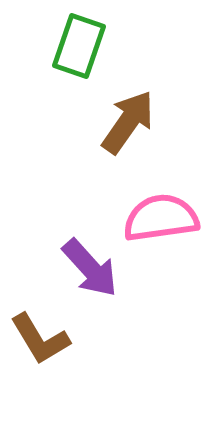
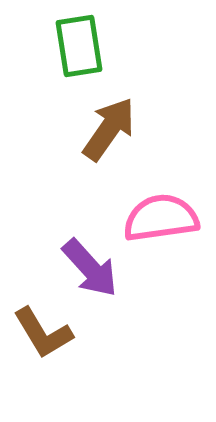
green rectangle: rotated 28 degrees counterclockwise
brown arrow: moved 19 px left, 7 px down
brown L-shape: moved 3 px right, 6 px up
